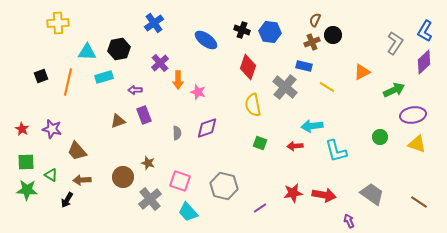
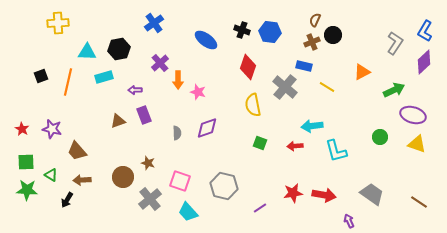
purple ellipse at (413, 115): rotated 25 degrees clockwise
